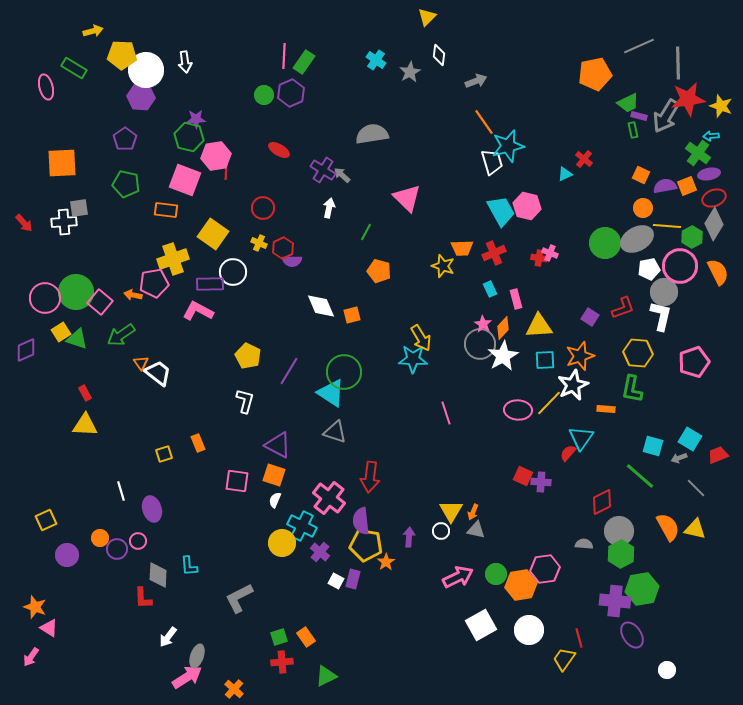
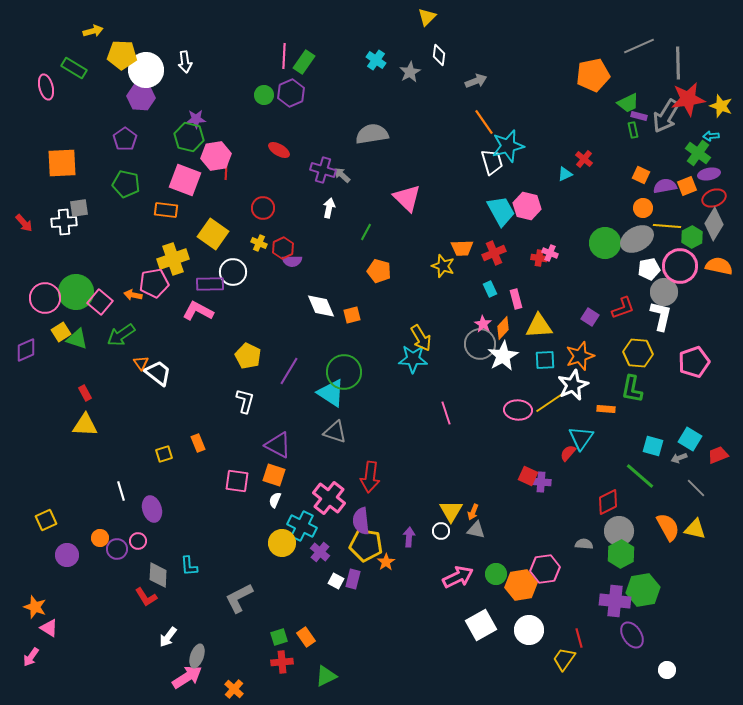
orange pentagon at (595, 74): moved 2 px left, 1 px down
purple cross at (323, 170): rotated 15 degrees counterclockwise
orange semicircle at (718, 272): moved 1 px right, 6 px up; rotated 52 degrees counterclockwise
yellow line at (549, 403): rotated 12 degrees clockwise
red square at (523, 476): moved 5 px right
red diamond at (602, 502): moved 6 px right
green hexagon at (642, 589): moved 1 px right, 1 px down
red L-shape at (143, 598): moved 3 px right, 1 px up; rotated 30 degrees counterclockwise
